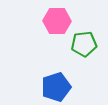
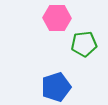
pink hexagon: moved 3 px up
